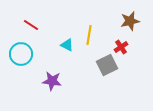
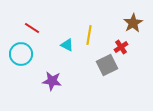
brown star: moved 3 px right, 2 px down; rotated 18 degrees counterclockwise
red line: moved 1 px right, 3 px down
